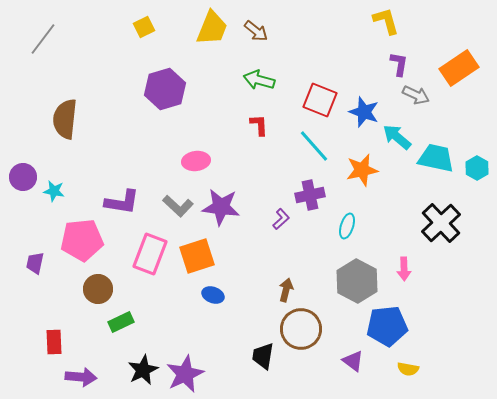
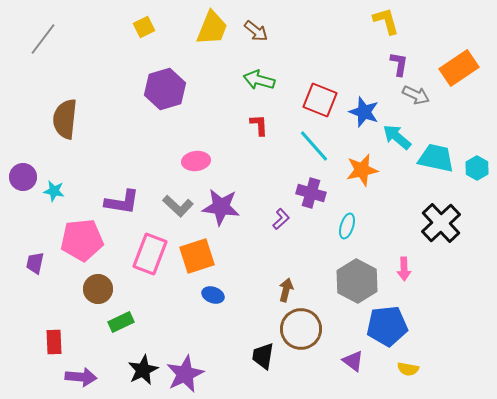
purple cross at (310, 195): moved 1 px right, 2 px up; rotated 28 degrees clockwise
